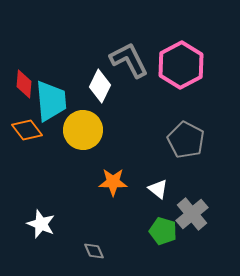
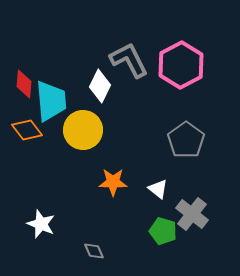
gray pentagon: rotated 9 degrees clockwise
gray cross: rotated 12 degrees counterclockwise
